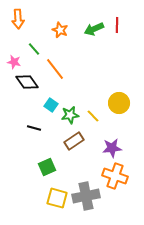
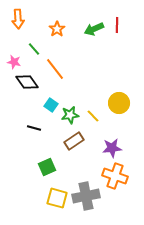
orange star: moved 3 px left, 1 px up; rotated 14 degrees clockwise
